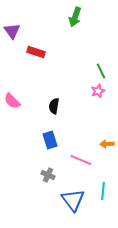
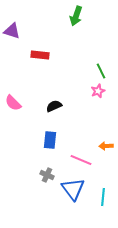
green arrow: moved 1 px right, 1 px up
purple triangle: rotated 36 degrees counterclockwise
red rectangle: moved 4 px right, 3 px down; rotated 12 degrees counterclockwise
pink semicircle: moved 1 px right, 2 px down
black semicircle: rotated 56 degrees clockwise
blue rectangle: rotated 24 degrees clockwise
orange arrow: moved 1 px left, 2 px down
gray cross: moved 1 px left
cyan line: moved 6 px down
blue triangle: moved 11 px up
